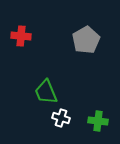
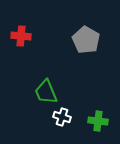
gray pentagon: rotated 12 degrees counterclockwise
white cross: moved 1 px right, 1 px up
